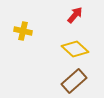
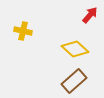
red arrow: moved 15 px right
